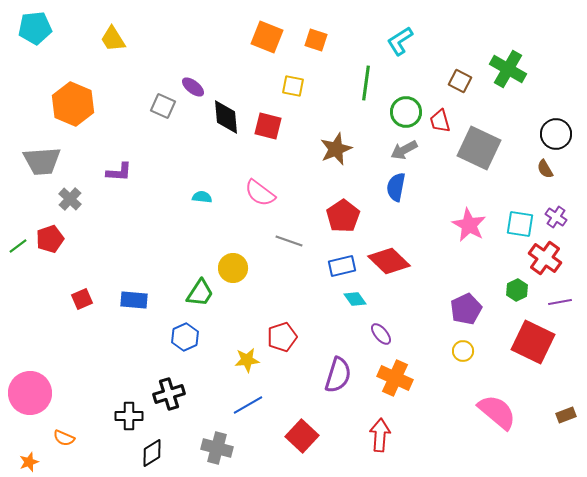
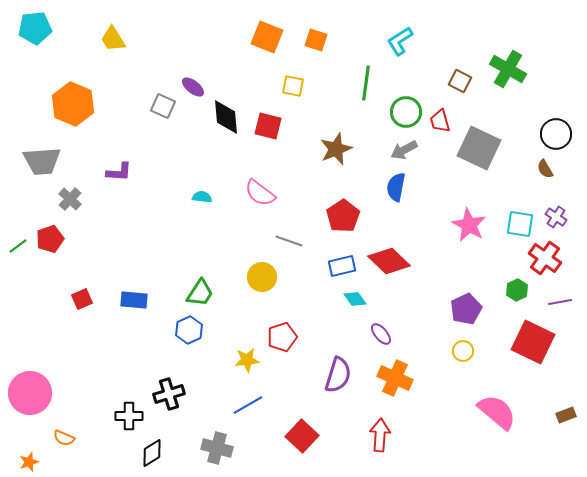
yellow circle at (233, 268): moved 29 px right, 9 px down
blue hexagon at (185, 337): moved 4 px right, 7 px up
